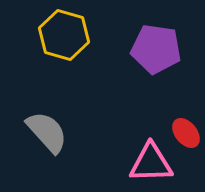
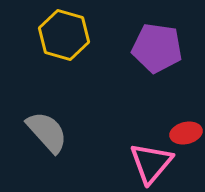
purple pentagon: moved 1 px right, 1 px up
red ellipse: rotated 64 degrees counterclockwise
pink triangle: rotated 48 degrees counterclockwise
